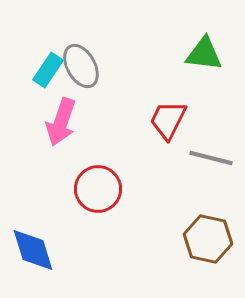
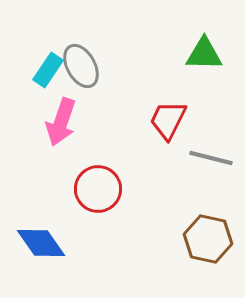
green triangle: rotated 6 degrees counterclockwise
blue diamond: moved 8 px right, 7 px up; rotated 18 degrees counterclockwise
